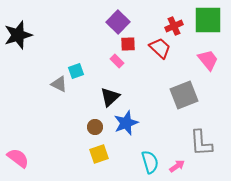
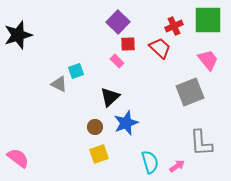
gray square: moved 6 px right, 3 px up
